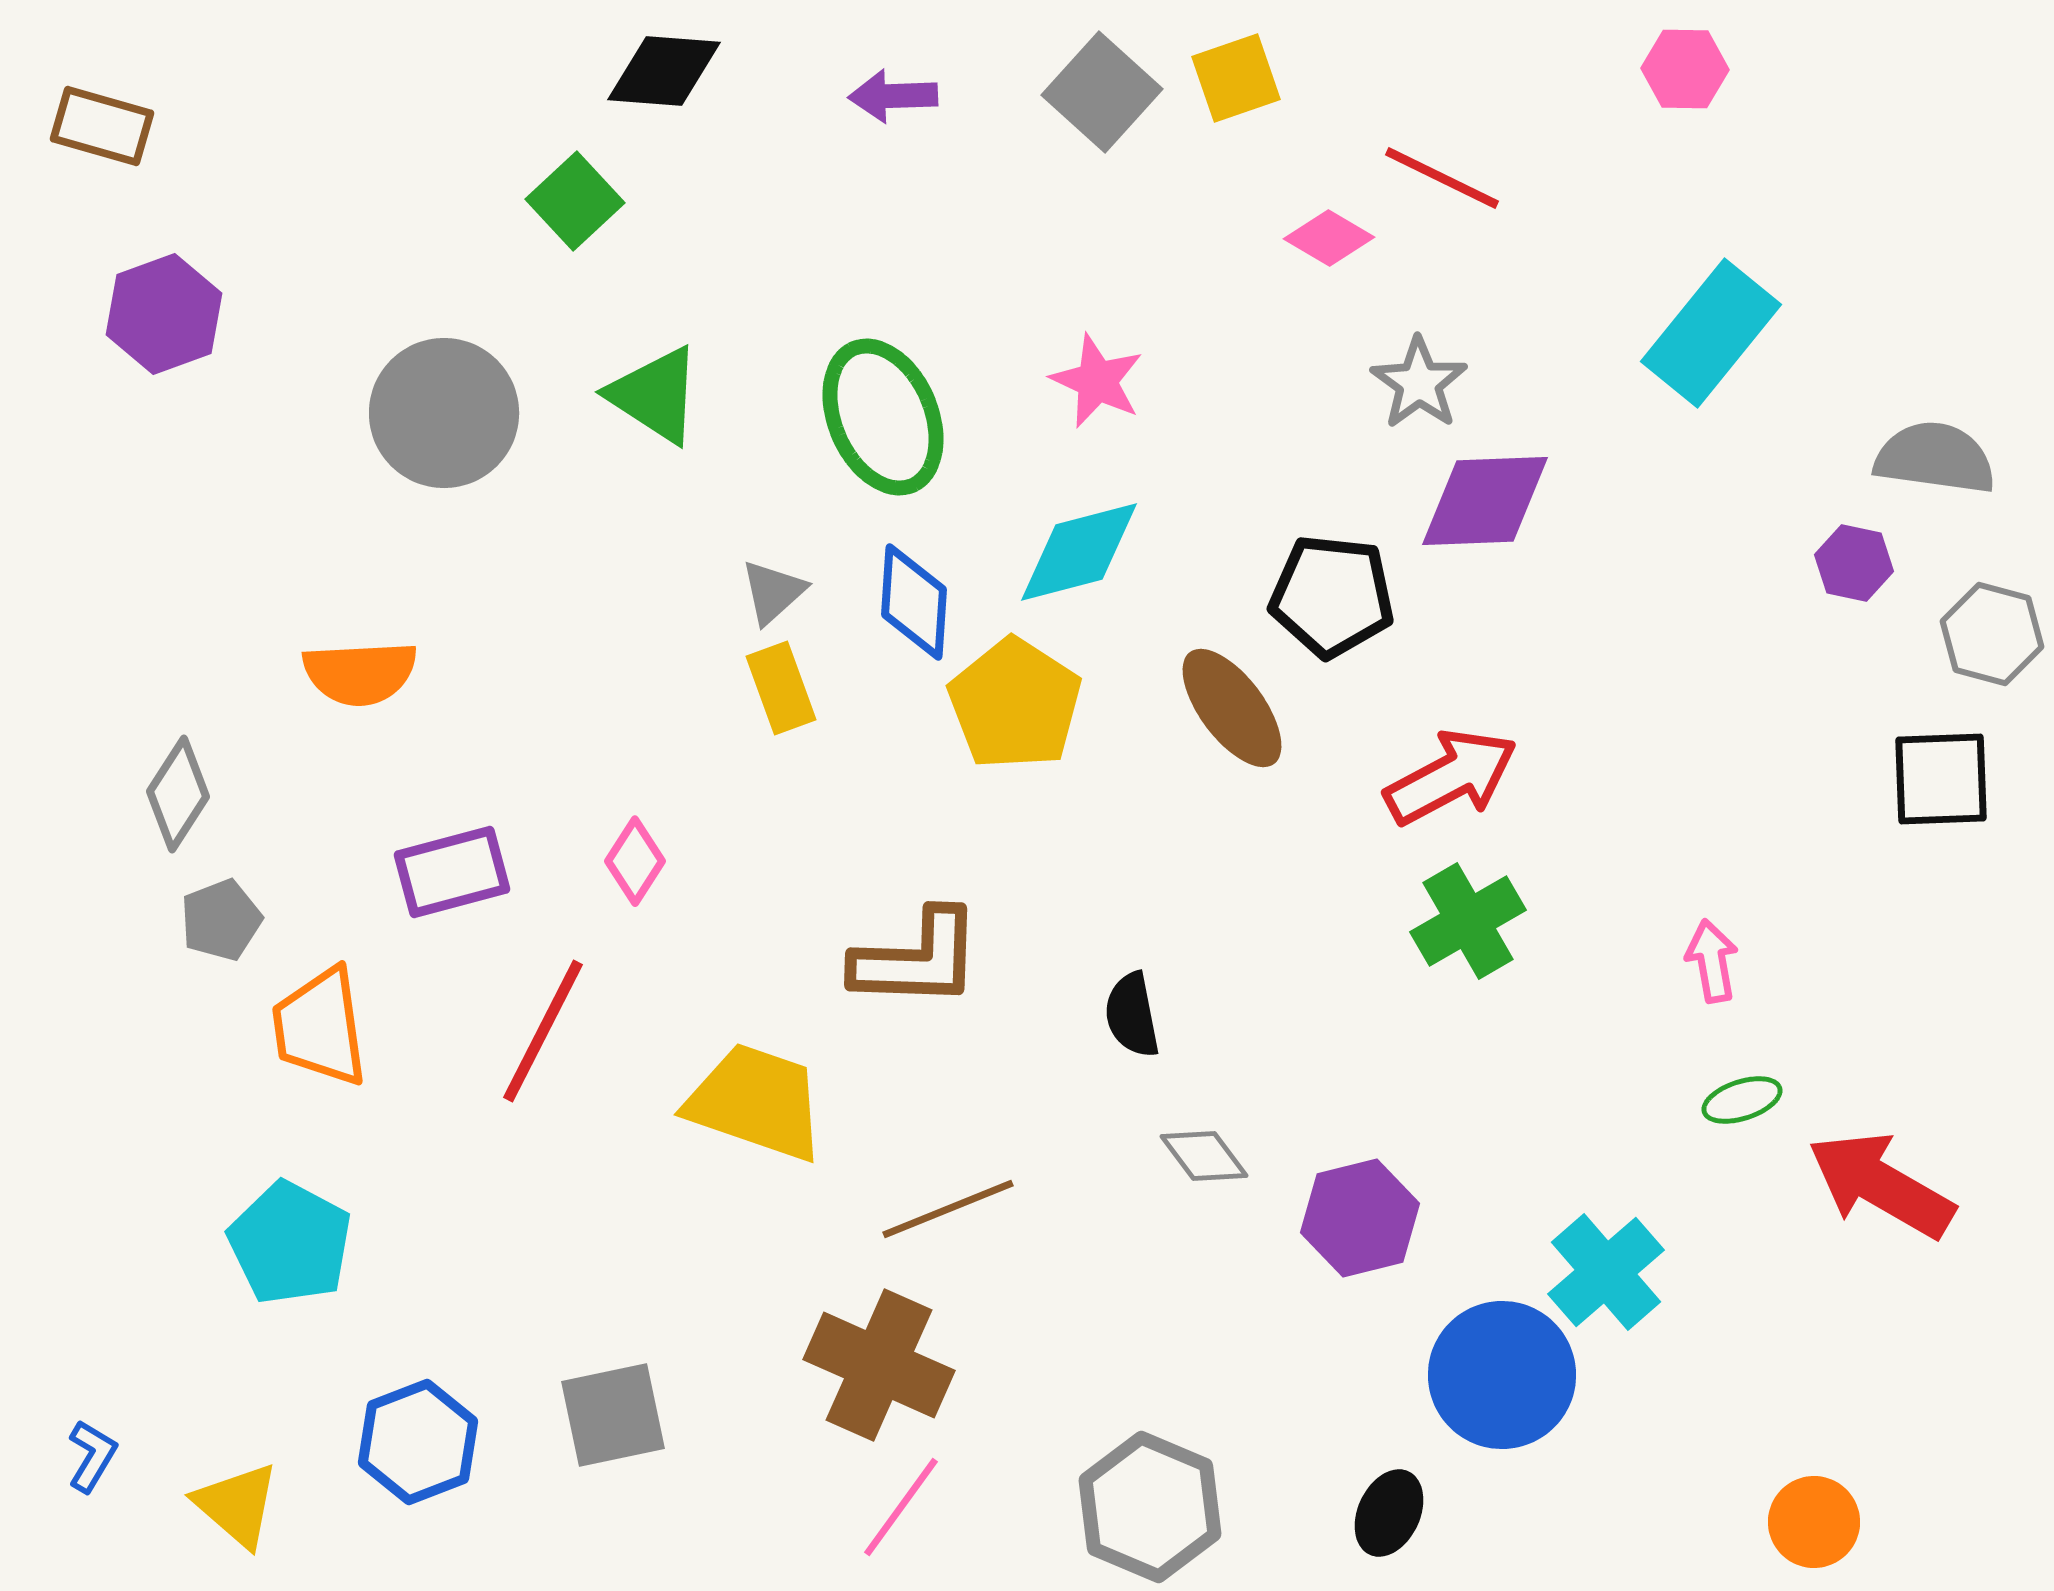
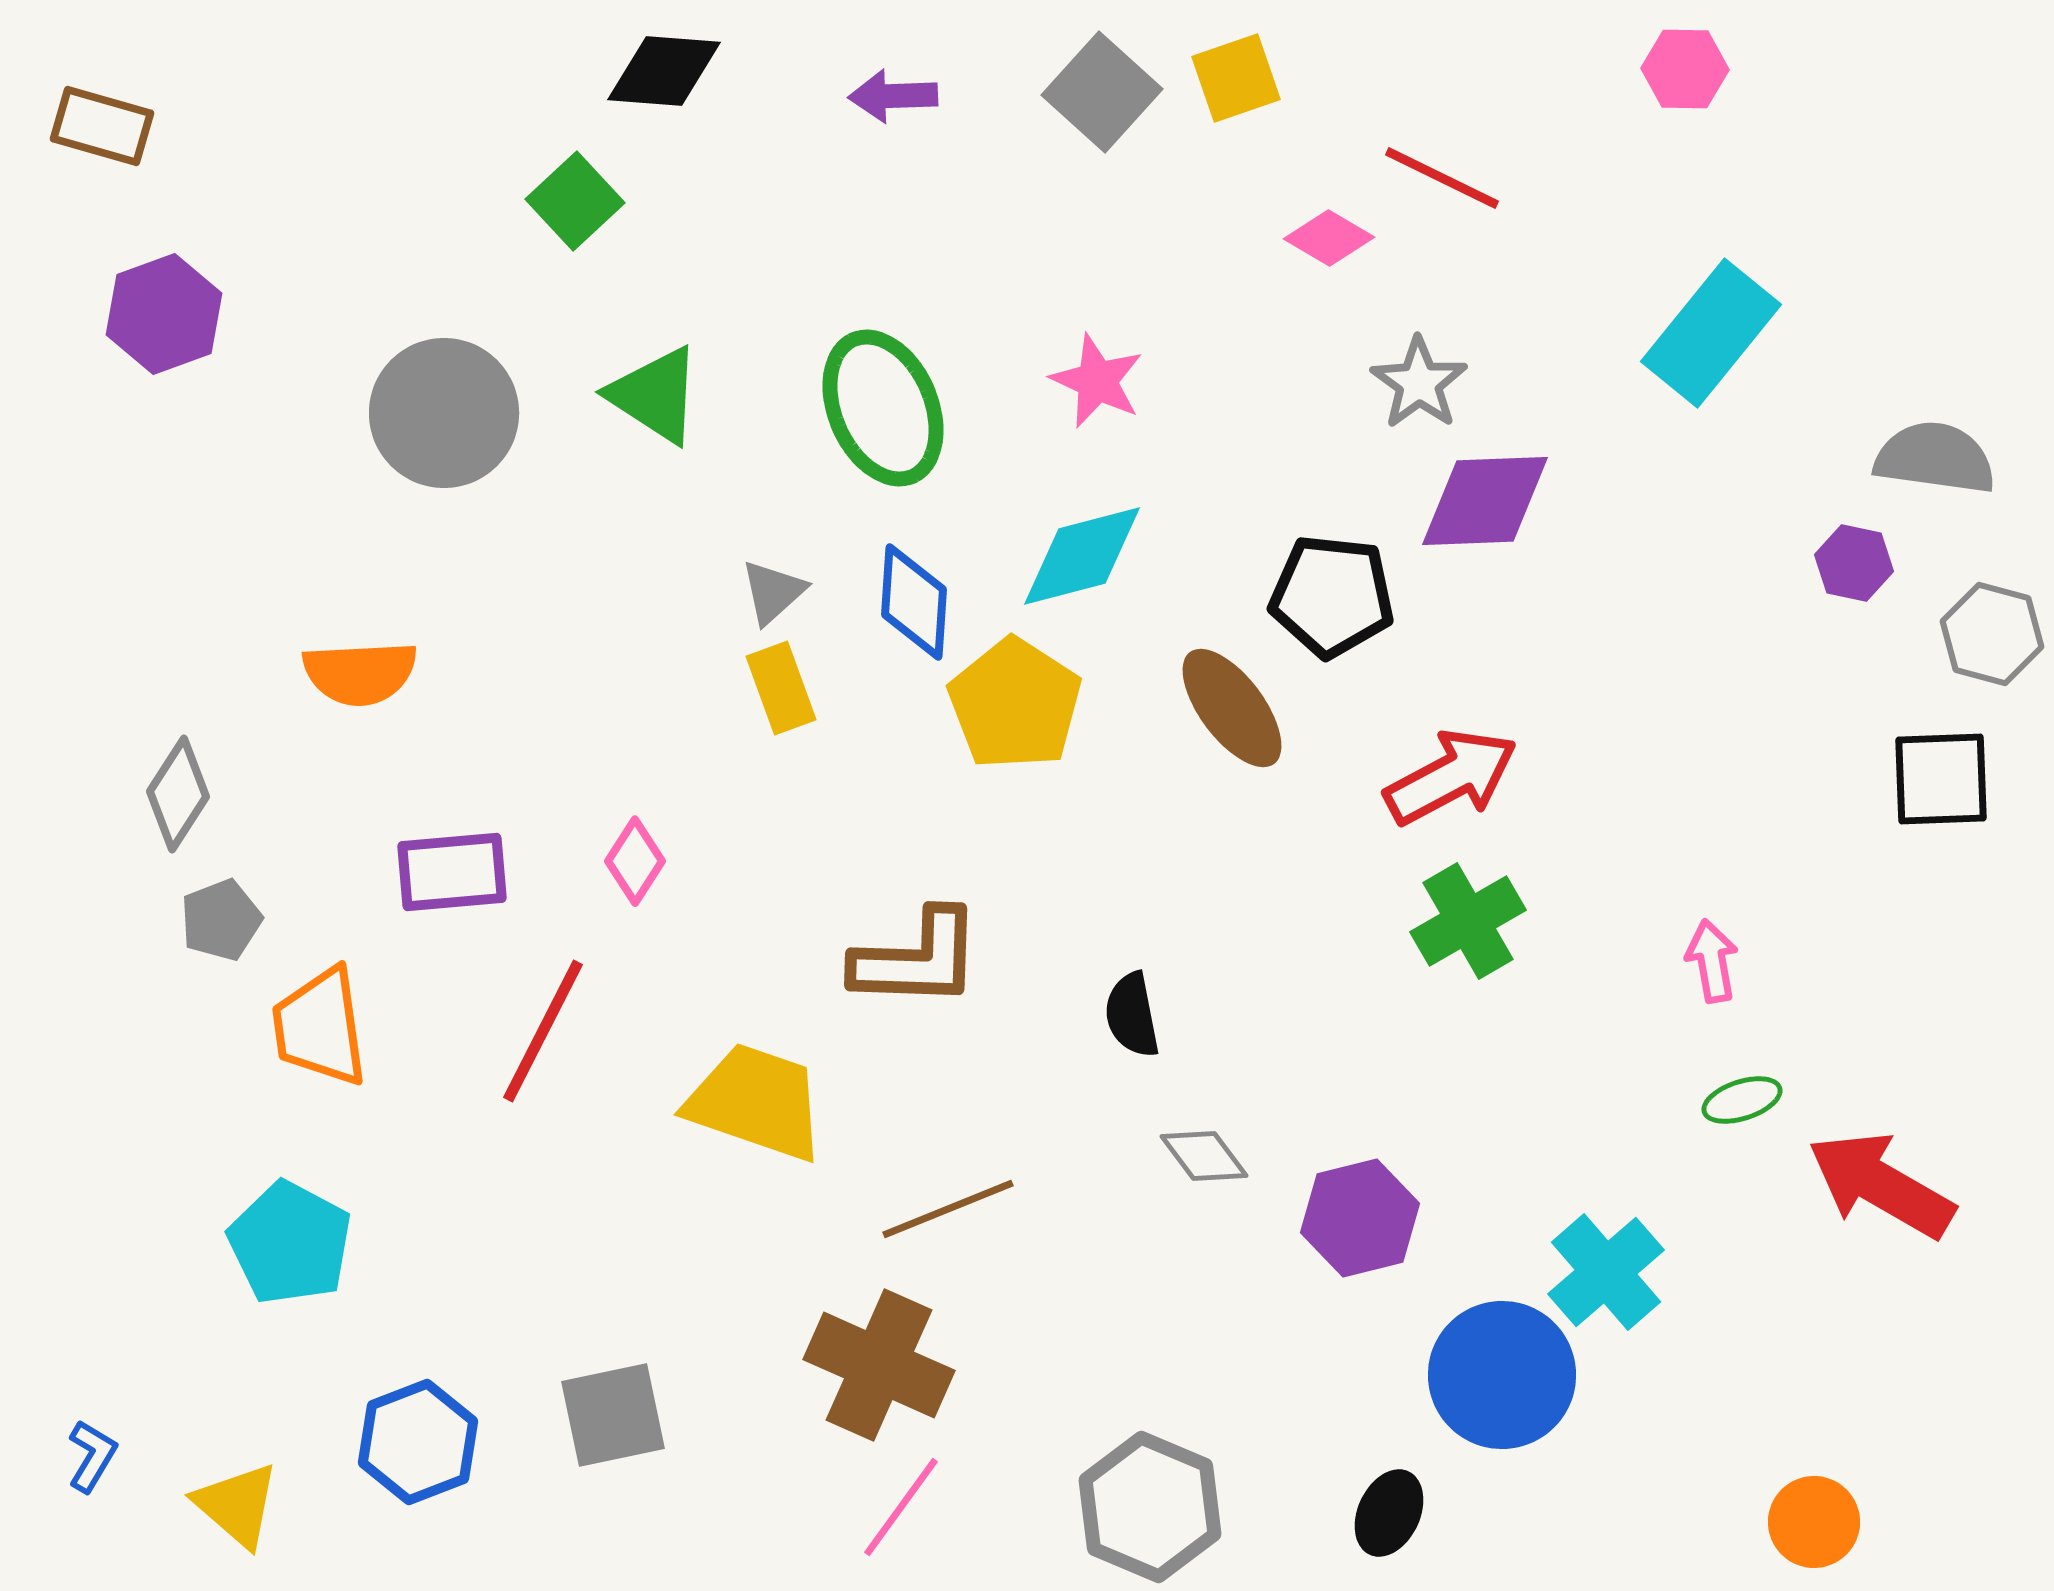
green ellipse at (883, 417): moved 9 px up
cyan diamond at (1079, 552): moved 3 px right, 4 px down
purple rectangle at (452, 872): rotated 10 degrees clockwise
